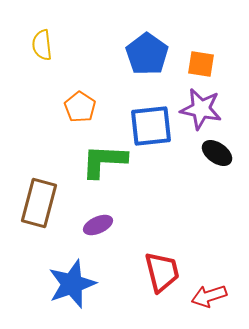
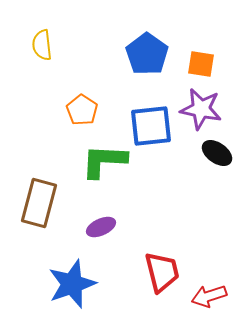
orange pentagon: moved 2 px right, 3 px down
purple ellipse: moved 3 px right, 2 px down
